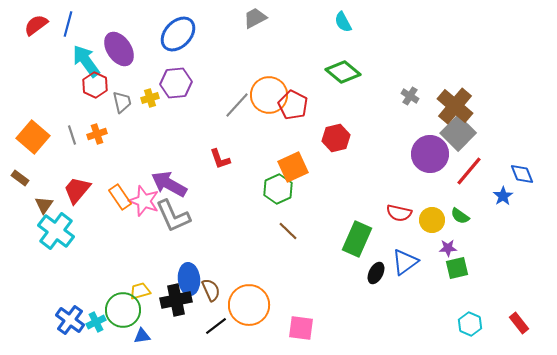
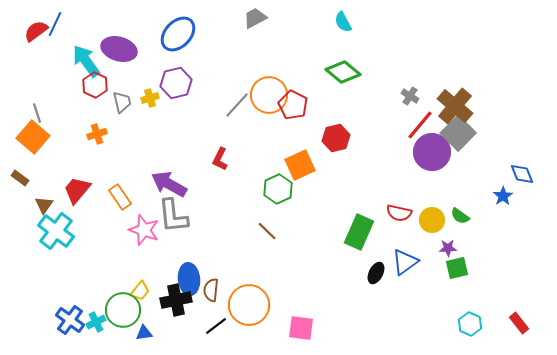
blue line at (68, 24): moved 13 px left; rotated 10 degrees clockwise
red semicircle at (36, 25): moved 6 px down
purple ellipse at (119, 49): rotated 40 degrees counterclockwise
purple hexagon at (176, 83): rotated 8 degrees counterclockwise
gray line at (72, 135): moved 35 px left, 22 px up
purple circle at (430, 154): moved 2 px right, 2 px up
red L-shape at (220, 159): rotated 45 degrees clockwise
orange square at (293, 167): moved 7 px right, 2 px up
red line at (469, 171): moved 49 px left, 46 px up
pink star at (144, 201): moved 29 px down
gray L-shape at (173, 216): rotated 18 degrees clockwise
brown line at (288, 231): moved 21 px left
green rectangle at (357, 239): moved 2 px right, 7 px up
brown semicircle at (211, 290): rotated 150 degrees counterclockwise
yellow trapezoid at (140, 291): rotated 145 degrees clockwise
blue triangle at (142, 336): moved 2 px right, 3 px up
